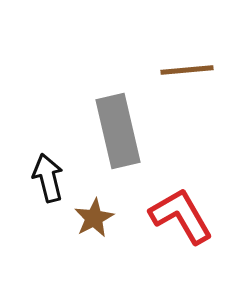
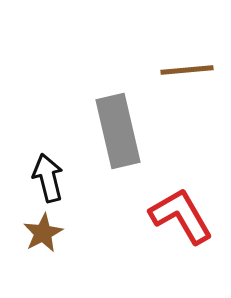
brown star: moved 51 px left, 15 px down
